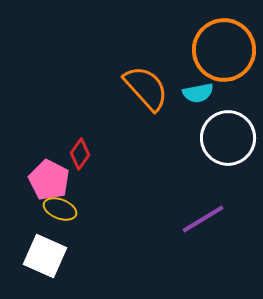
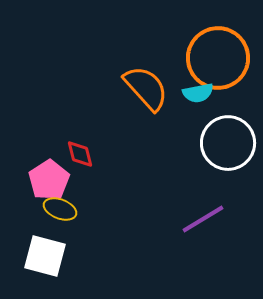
orange circle: moved 6 px left, 8 px down
white circle: moved 5 px down
red diamond: rotated 48 degrees counterclockwise
pink pentagon: rotated 12 degrees clockwise
white square: rotated 9 degrees counterclockwise
